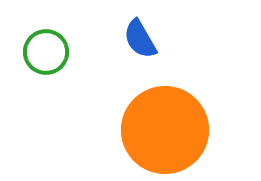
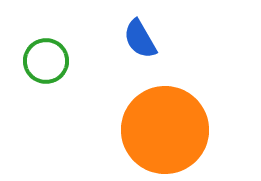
green circle: moved 9 px down
